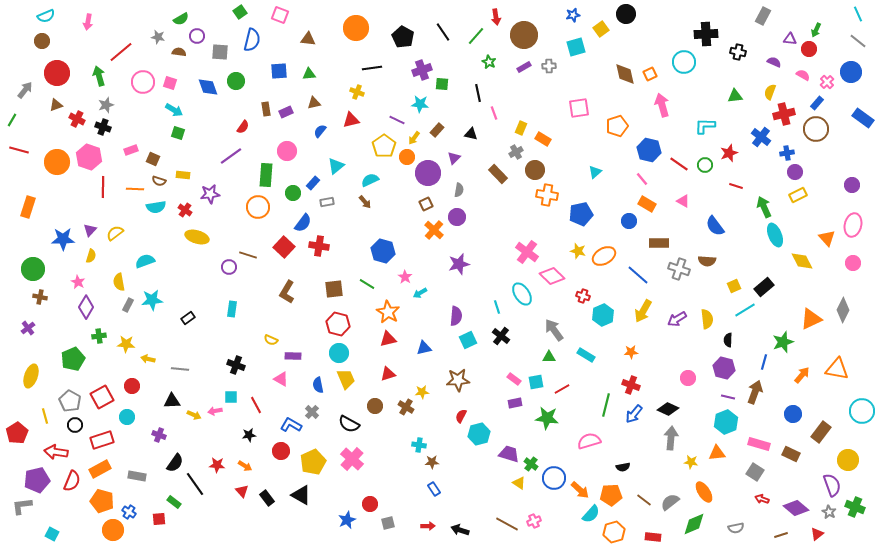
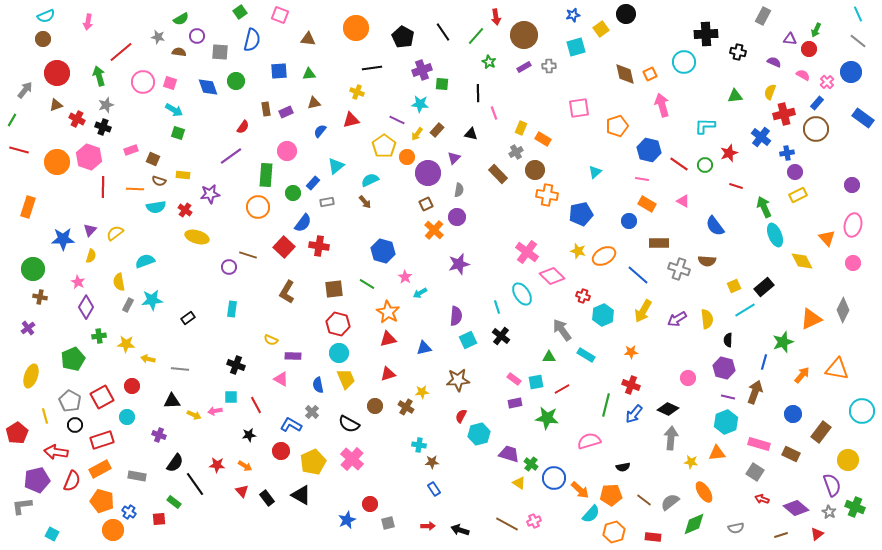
brown circle at (42, 41): moved 1 px right, 2 px up
black line at (478, 93): rotated 12 degrees clockwise
yellow arrow at (414, 138): moved 3 px right, 4 px up
pink line at (642, 179): rotated 40 degrees counterclockwise
gray arrow at (554, 330): moved 8 px right
